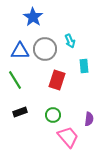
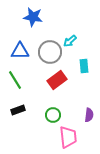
blue star: rotated 24 degrees counterclockwise
cyan arrow: rotated 72 degrees clockwise
gray circle: moved 5 px right, 3 px down
red rectangle: rotated 36 degrees clockwise
black rectangle: moved 2 px left, 2 px up
purple semicircle: moved 4 px up
pink trapezoid: rotated 35 degrees clockwise
